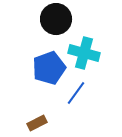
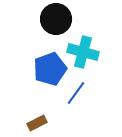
cyan cross: moved 1 px left, 1 px up
blue pentagon: moved 1 px right, 1 px down
